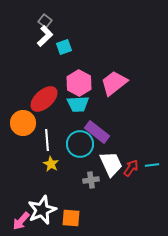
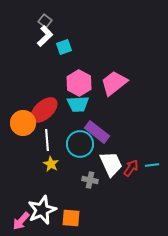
red ellipse: moved 11 px down
gray cross: moved 1 px left; rotated 21 degrees clockwise
